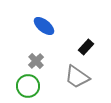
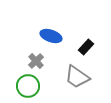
blue ellipse: moved 7 px right, 10 px down; rotated 20 degrees counterclockwise
